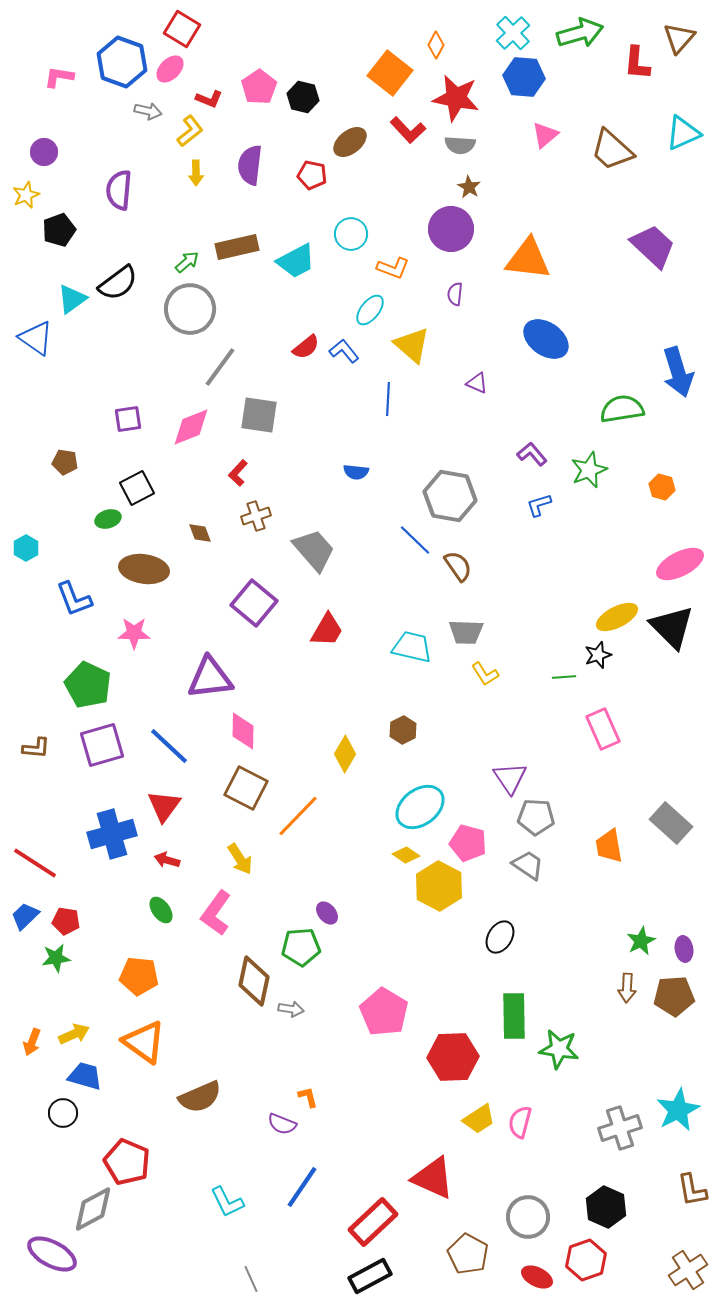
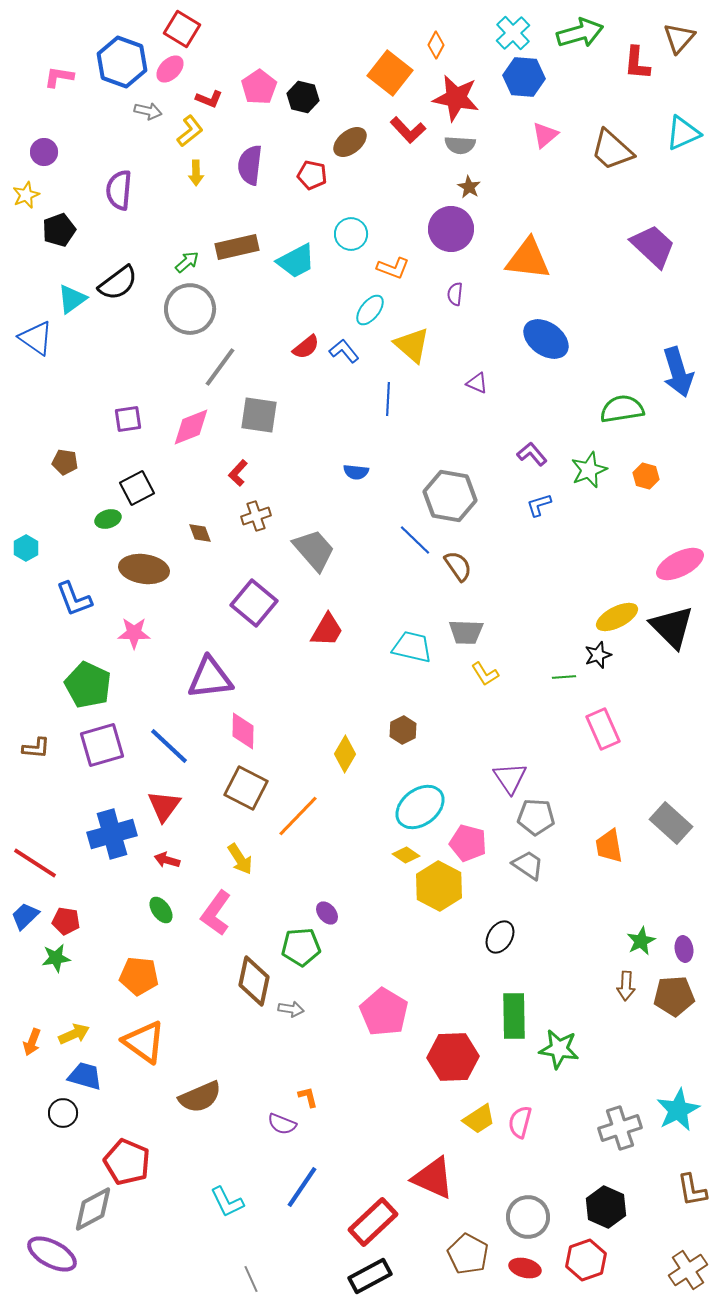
orange hexagon at (662, 487): moved 16 px left, 11 px up
brown arrow at (627, 988): moved 1 px left, 2 px up
red ellipse at (537, 1277): moved 12 px left, 9 px up; rotated 12 degrees counterclockwise
